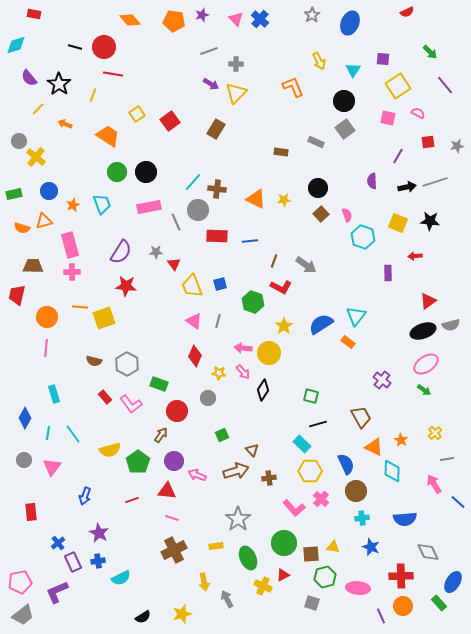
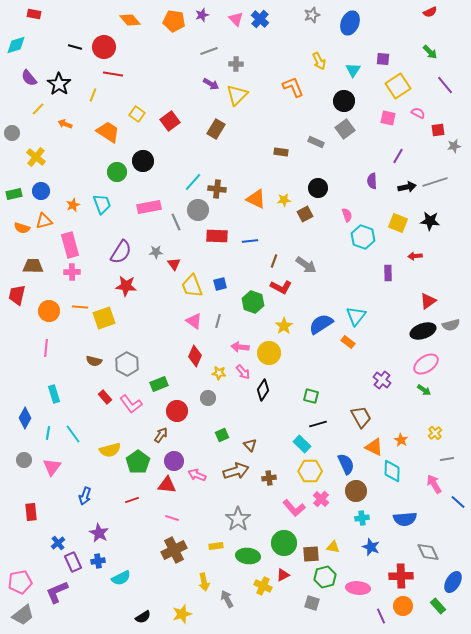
red semicircle at (407, 12): moved 23 px right
gray star at (312, 15): rotated 14 degrees clockwise
yellow triangle at (236, 93): moved 1 px right, 2 px down
yellow square at (137, 114): rotated 21 degrees counterclockwise
orange trapezoid at (108, 136): moved 4 px up
gray circle at (19, 141): moved 7 px left, 8 px up
red square at (428, 142): moved 10 px right, 12 px up
gray star at (457, 146): moved 3 px left
black circle at (146, 172): moved 3 px left, 11 px up
blue circle at (49, 191): moved 8 px left
brown square at (321, 214): moved 16 px left; rotated 14 degrees clockwise
orange circle at (47, 317): moved 2 px right, 6 px up
pink arrow at (243, 348): moved 3 px left, 1 px up
green rectangle at (159, 384): rotated 42 degrees counterclockwise
brown triangle at (252, 450): moved 2 px left, 5 px up
red triangle at (167, 491): moved 6 px up
green ellipse at (248, 558): moved 2 px up; rotated 60 degrees counterclockwise
green rectangle at (439, 603): moved 1 px left, 3 px down
